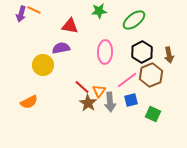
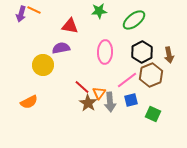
orange triangle: moved 2 px down
